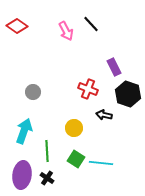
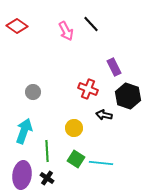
black hexagon: moved 2 px down
